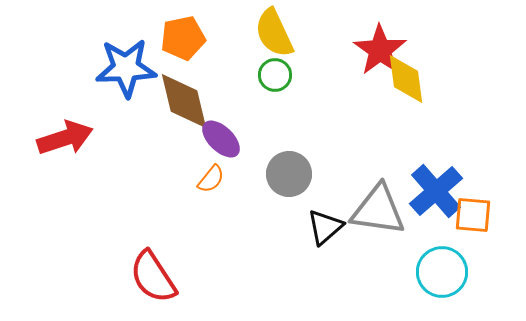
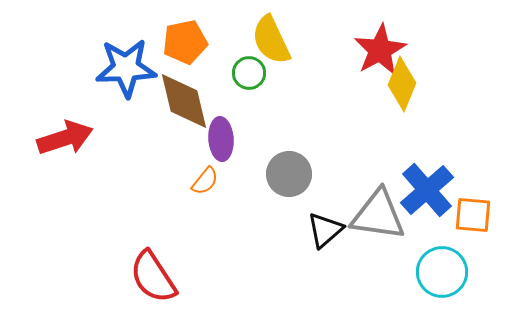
yellow semicircle: moved 3 px left, 7 px down
orange pentagon: moved 2 px right, 4 px down
red star: rotated 8 degrees clockwise
green circle: moved 26 px left, 2 px up
yellow diamond: moved 4 px left, 5 px down; rotated 30 degrees clockwise
purple ellipse: rotated 42 degrees clockwise
orange semicircle: moved 6 px left, 2 px down
blue cross: moved 9 px left, 1 px up
gray triangle: moved 5 px down
black triangle: moved 3 px down
